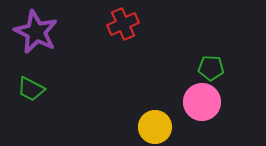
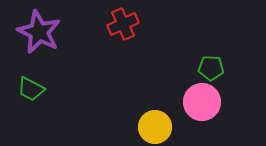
purple star: moved 3 px right
